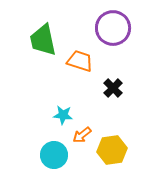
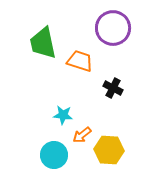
green trapezoid: moved 3 px down
black cross: rotated 18 degrees counterclockwise
yellow hexagon: moved 3 px left; rotated 12 degrees clockwise
